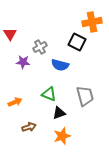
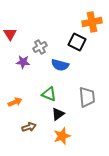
gray trapezoid: moved 2 px right, 1 px down; rotated 10 degrees clockwise
black triangle: moved 1 px left, 1 px down; rotated 16 degrees counterclockwise
